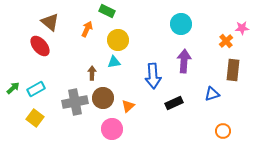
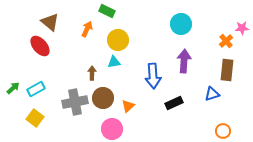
brown rectangle: moved 6 px left
